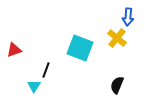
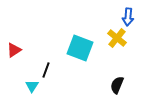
red triangle: rotated 14 degrees counterclockwise
cyan triangle: moved 2 px left
